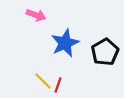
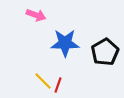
blue star: rotated 24 degrees clockwise
